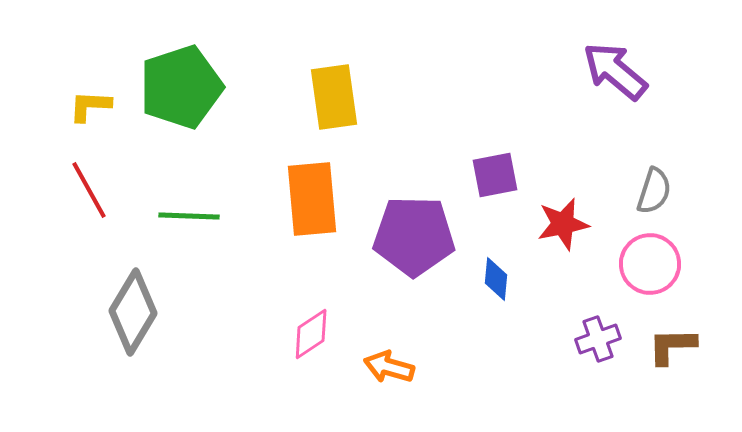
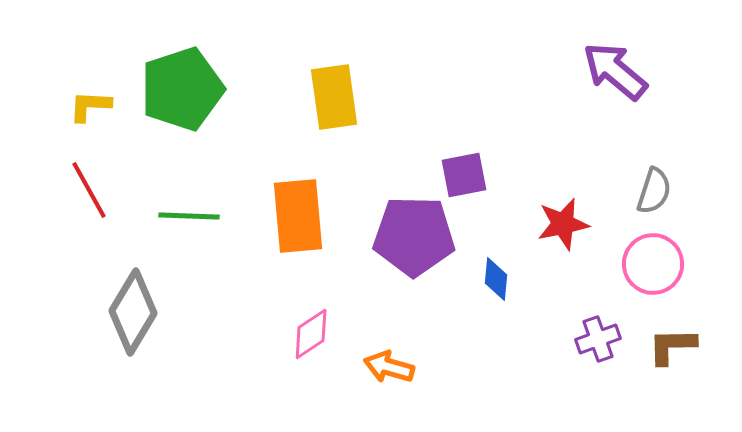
green pentagon: moved 1 px right, 2 px down
purple square: moved 31 px left
orange rectangle: moved 14 px left, 17 px down
pink circle: moved 3 px right
